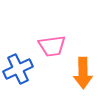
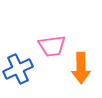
orange arrow: moved 2 px left, 5 px up
